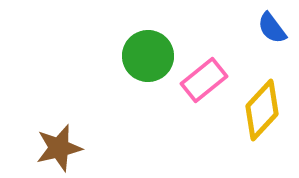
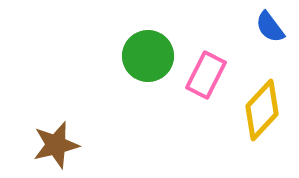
blue semicircle: moved 2 px left, 1 px up
pink rectangle: moved 2 px right, 5 px up; rotated 24 degrees counterclockwise
brown star: moved 3 px left, 3 px up
